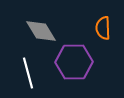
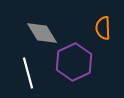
gray diamond: moved 1 px right, 2 px down
purple hexagon: rotated 24 degrees counterclockwise
